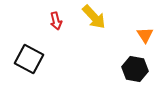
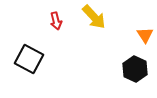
black hexagon: rotated 15 degrees clockwise
